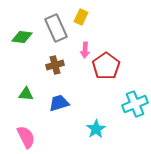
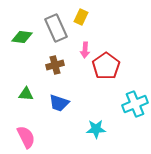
blue trapezoid: rotated 145 degrees counterclockwise
cyan star: rotated 30 degrees clockwise
